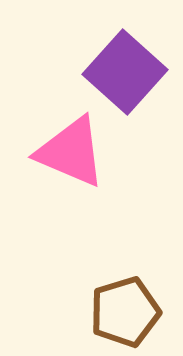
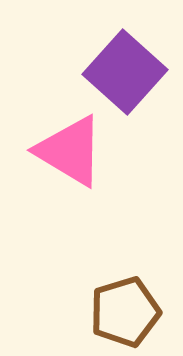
pink triangle: moved 1 px left, 1 px up; rotated 8 degrees clockwise
